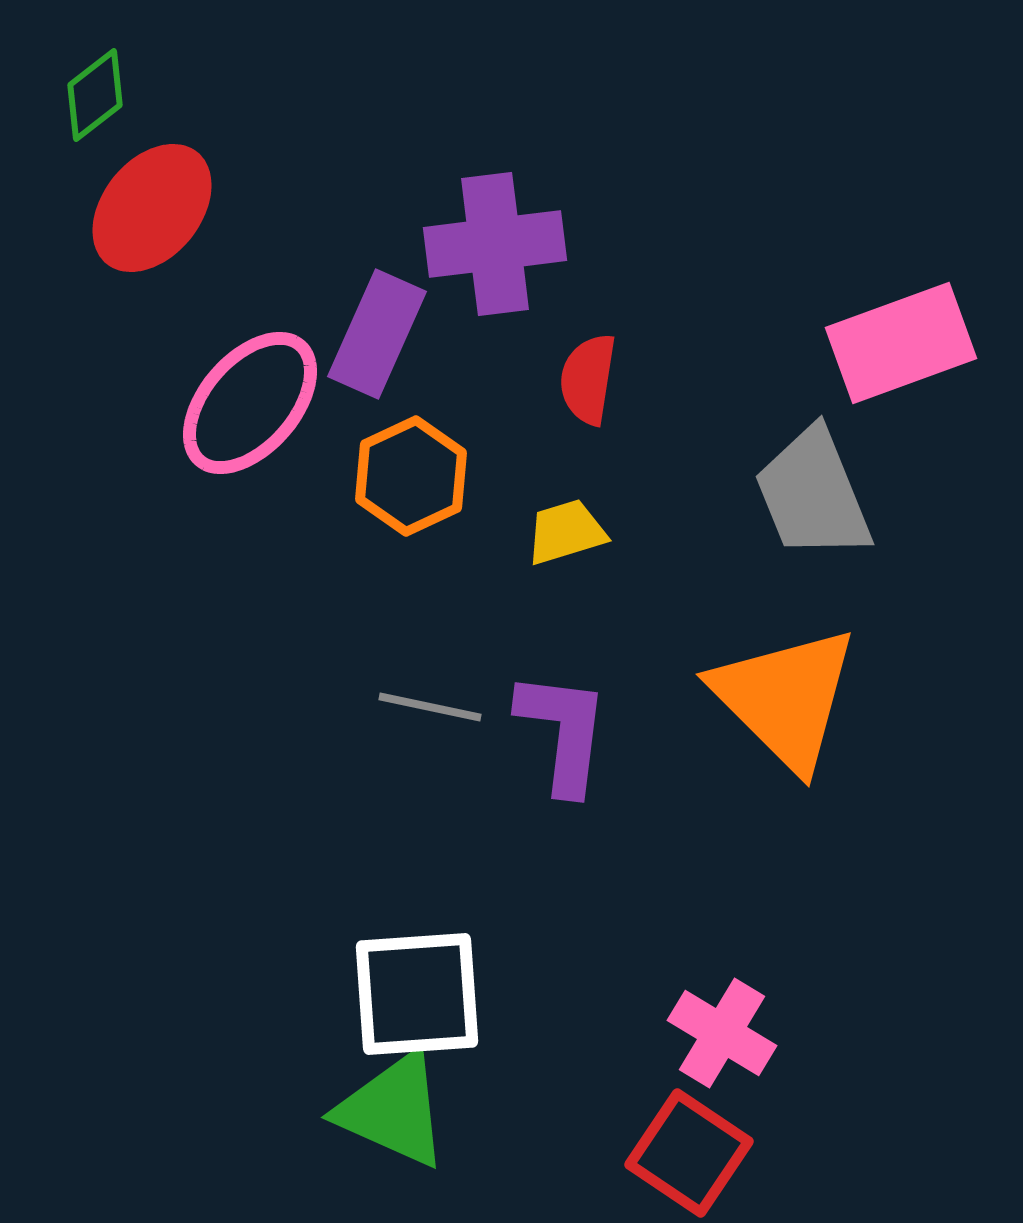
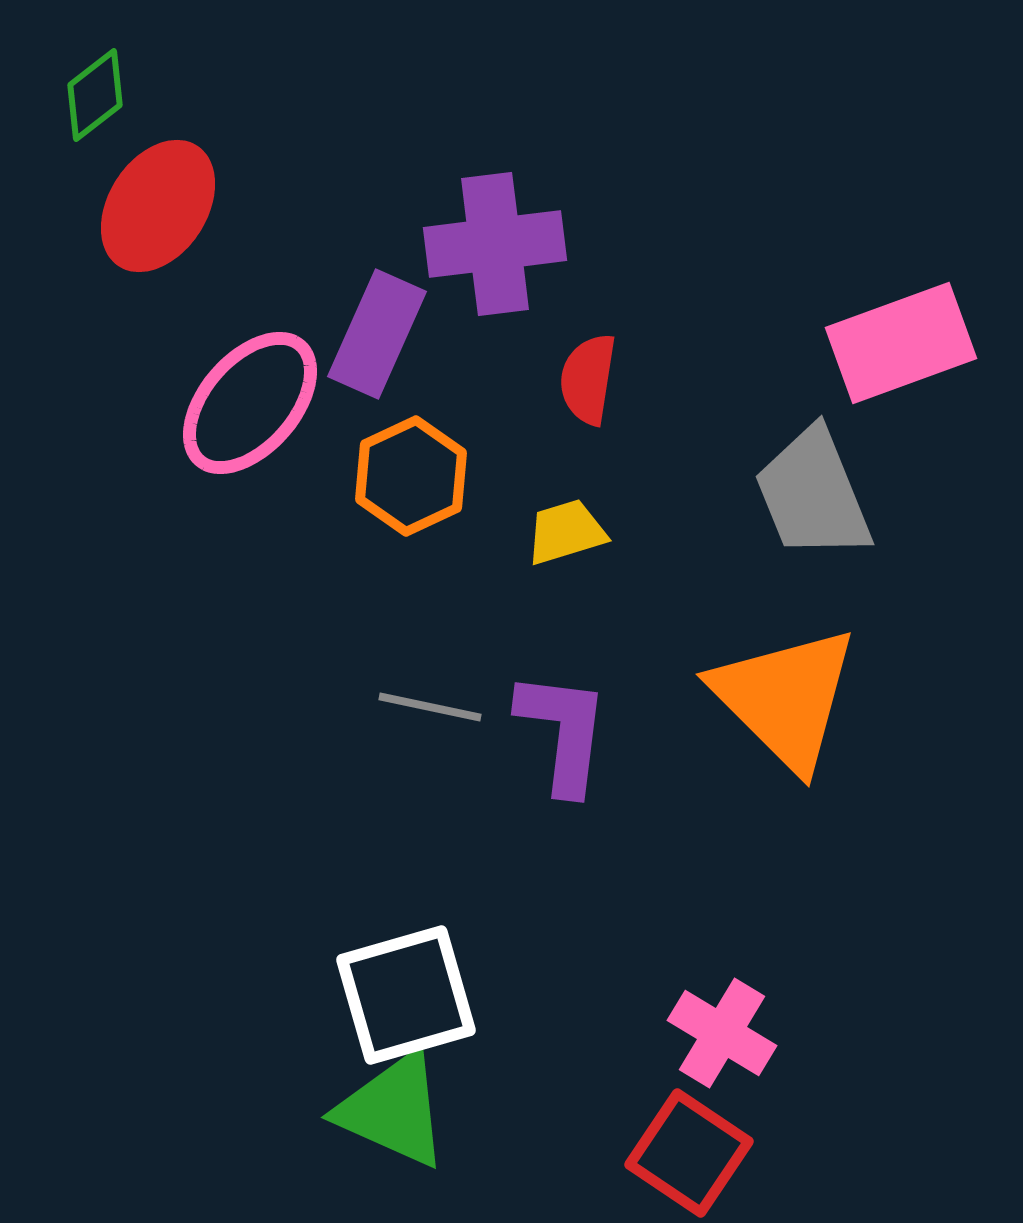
red ellipse: moved 6 px right, 2 px up; rotated 6 degrees counterclockwise
white square: moved 11 px left, 1 px down; rotated 12 degrees counterclockwise
